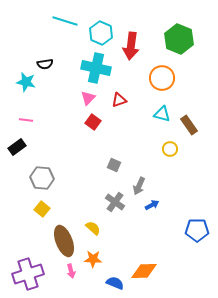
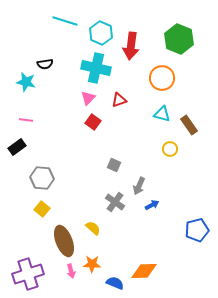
blue pentagon: rotated 15 degrees counterclockwise
orange star: moved 1 px left, 5 px down
